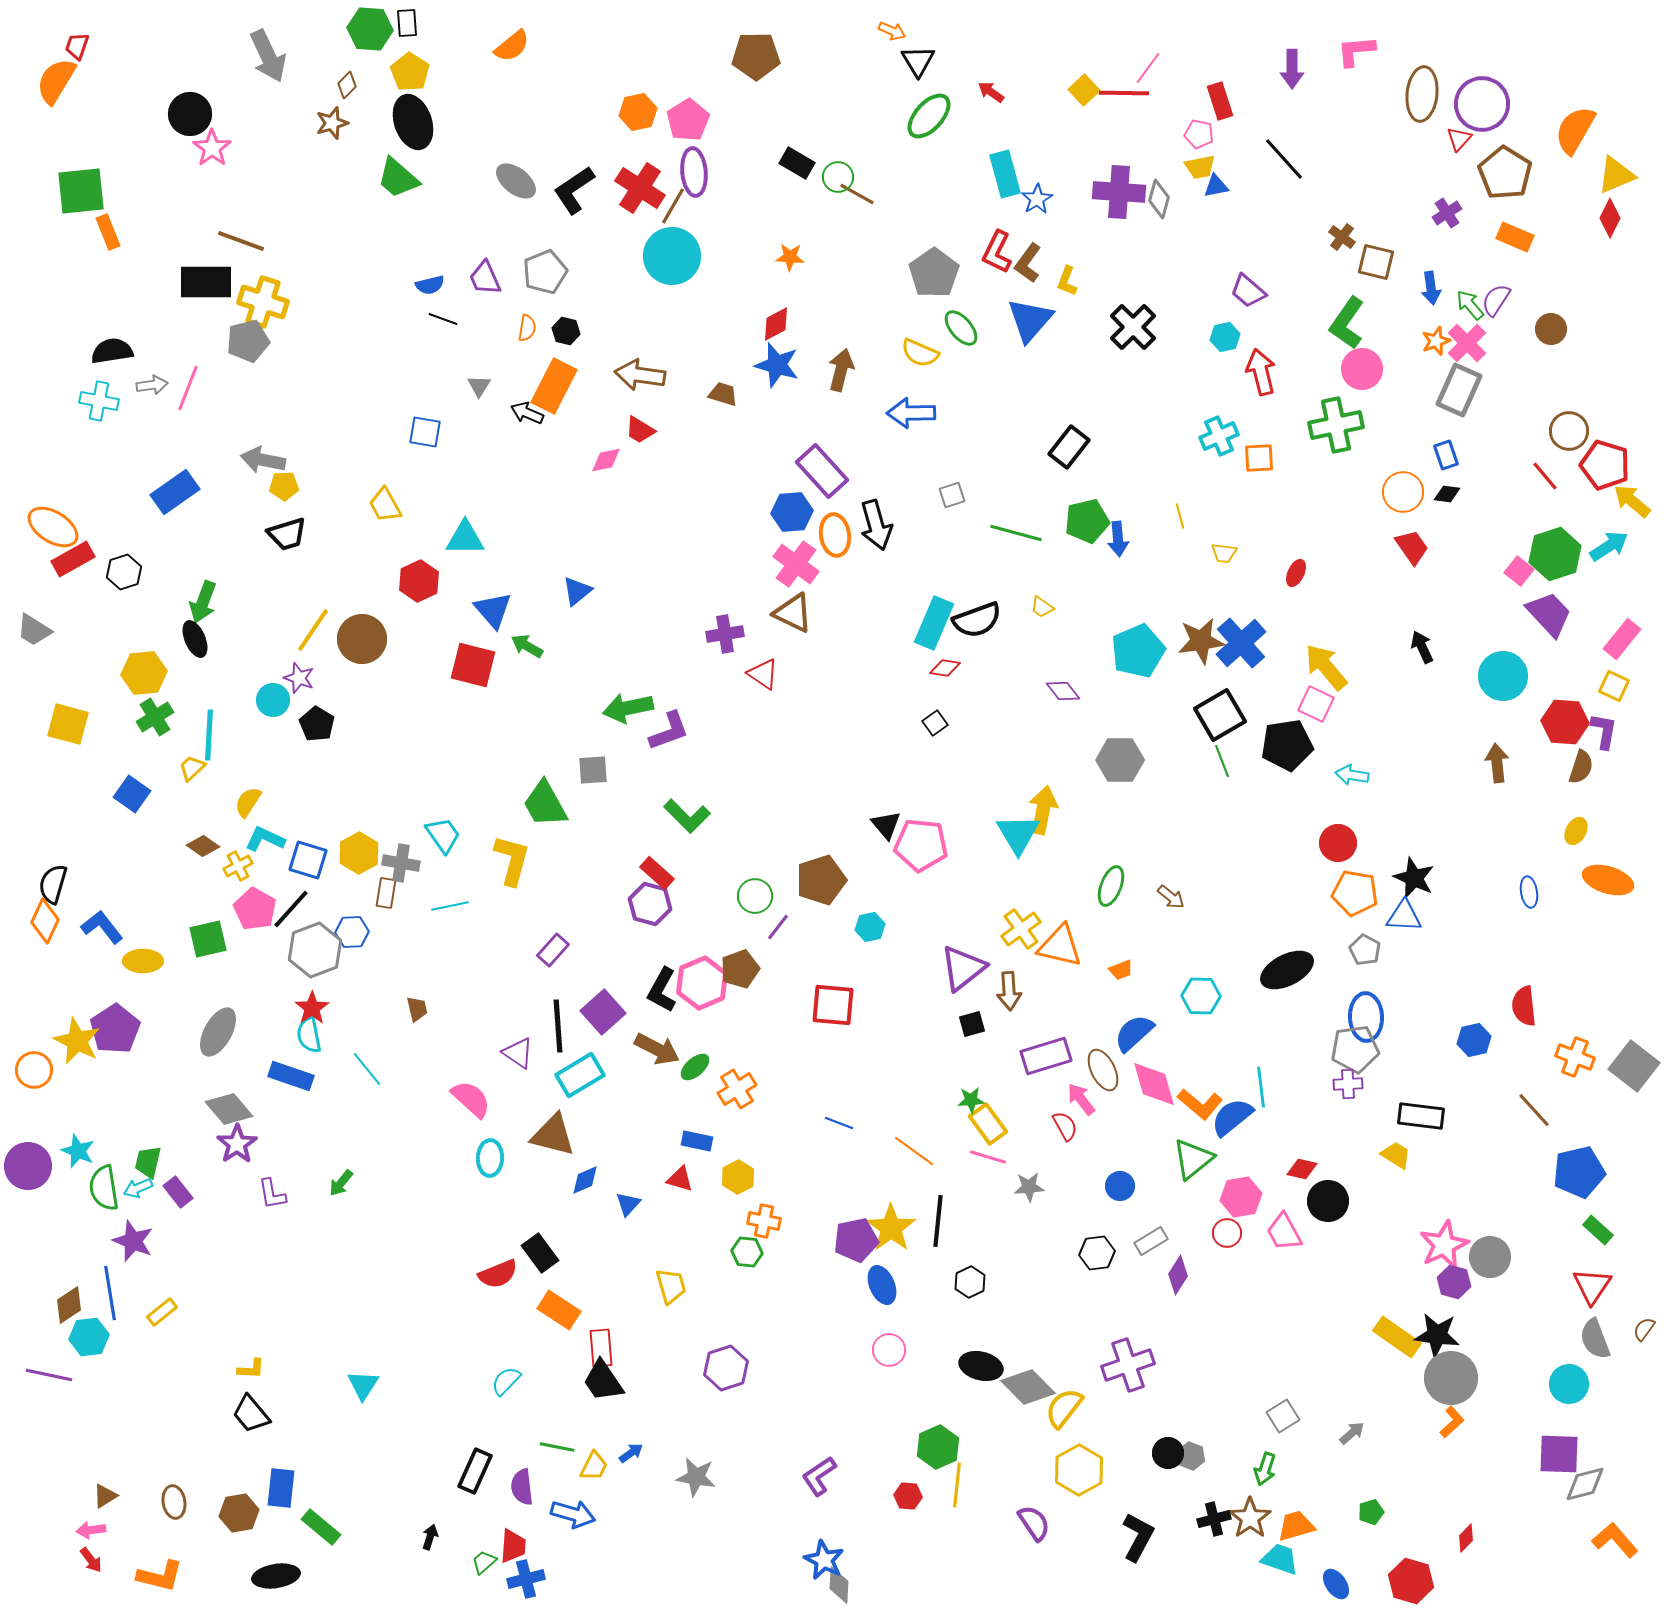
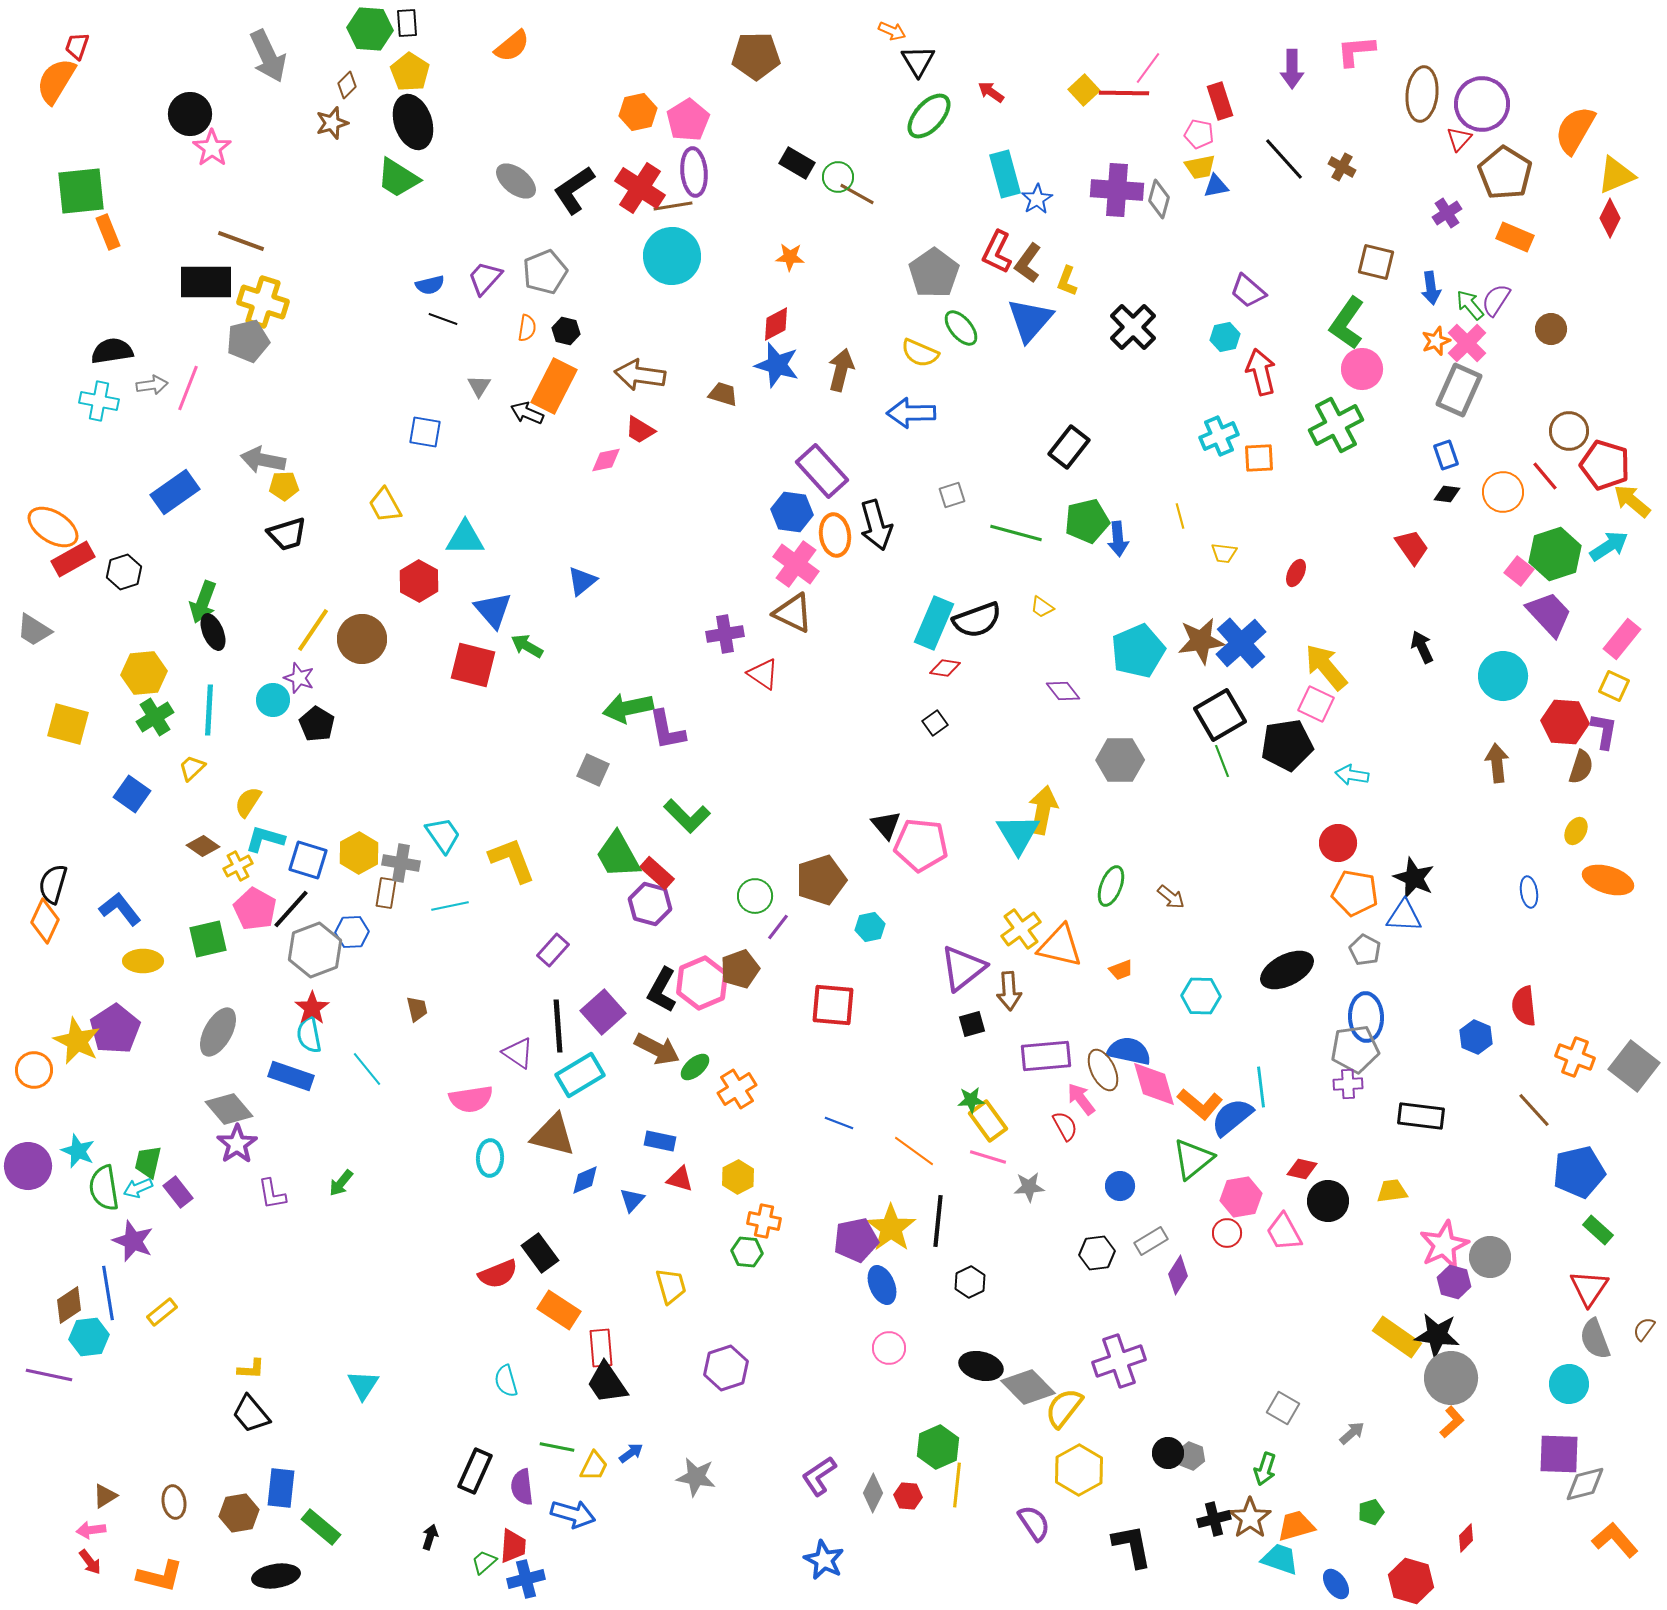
green trapezoid at (398, 178): rotated 9 degrees counterclockwise
purple cross at (1119, 192): moved 2 px left, 2 px up
brown line at (673, 206): rotated 51 degrees clockwise
brown cross at (1342, 237): moved 70 px up; rotated 8 degrees counterclockwise
purple trapezoid at (485, 278): rotated 66 degrees clockwise
green cross at (1336, 425): rotated 16 degrees counterclockwise
orange circle at (1403, 492): moved 100 px right
blue hexagon at (792, 512): rotated 12 degrees clockwise
red hexagon at (419, 581): rotated 6 degrees counterclockwise
blue triangle at (577, 591): moved 5 px right, 10 px up
black ellipse at (195, 639): moved 18 px right, 7 px up
purple L-shape at (669, 731): moved 2 px left, 1 px up; rotated 99 degrees clockwise
cyan line at (209, 735): moved 25 px up
gray square at (593, 770): rotated 28 degrees clockwise
green trapezoid at (545, 804): moved 73 px right, 51 px down
cyan L-shape at (265, 839): rotated 9 degrees counterclockwise
yellow L-shape at (512, 860): rotated 36 degrees counterclockwise
blue L-shape at (102, 927): moved 18 px right, 18 px up
blue semicircle at (1134, 1033): moved 5 px left, 18 px down; rotated 54 degrees clockwise
blue hexagon at (1474, 1040): moved 2 px right, 3 px up; rotated 24 degrees counterclockwise
purple rectangle at (1046, 1056): rotated 12 degrees clockwise
pink semicircle at (471, 1099): rotated 129 degrees clockwise
yellow rectangle at (988, 1124): moved 3 px up
blue rectangle at (697, 1141): moved 37 px left
yellow trapezoid at (1396, 1155): moved 4 px left, 36 px down; rotated 40 degrees counterclockwise
blue triangle at (628, 1204): moved 4 px right, 4 px up
red triangle at (1592, 1286): moved 3 px left, 2 px down
blue line at (110, 1293): moved 2 px left
pink circle at (889, 1350): moved 2 px up
purple cross at (1128, 1365): moved 9 px left, 4 px up
cyan semicircle at (506, 1381): rotated 60 degrees counterclockwise
black trapezoid at (603, 1381): moved 4 px right, 2 px down
gray square at (1283, 1416): moved 8 px up; rotated 28 degrees counterclockwise
black L-shape at (1138, 1537): moved 6 px left, 9 px down; rotated 39 degrees counterclockwise
red arrow at (91, 1560): moved 1 px left, 2 px down
gray diamond at (839, 1585): moved 34 px right, 92 px up; rotated 24 degrees clockwise
